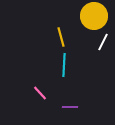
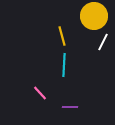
yellow line: moved 1 px right, 1 px up
